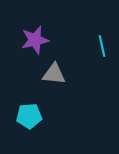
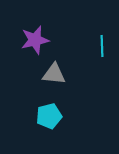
cyan line: rotated 10 degrees clockwise
cyan pentagon: moved 20 px right; rotated 10 degrees counterclockwise
